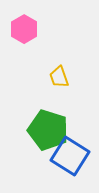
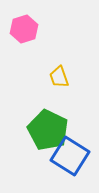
pink hexagon: rotated 12 degrees clockwise
green pentagon: rotated 9 degrees clockwise
